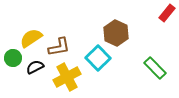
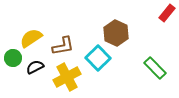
brown L-shape: moved 4 px right, 1 px up
